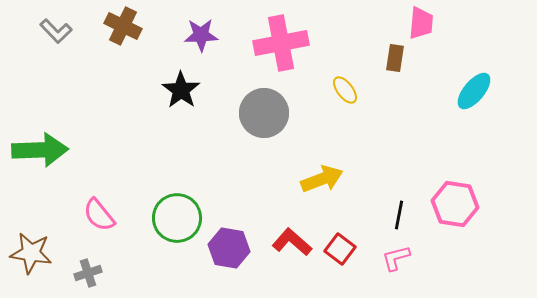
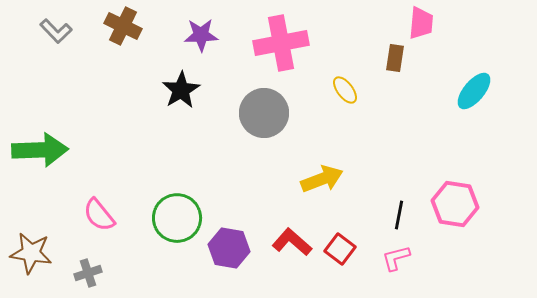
black star: rotated 6 degrees clockwise
